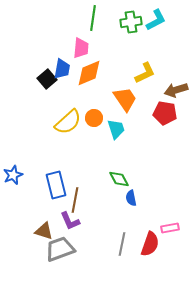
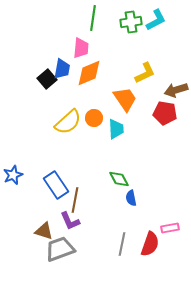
cyan trapezoid: rotated 15 degrees clockwise
blue rectangle: rotated 20 degrees counterclockwise
